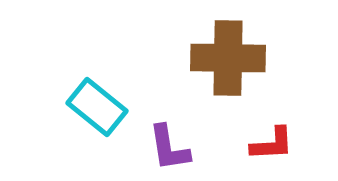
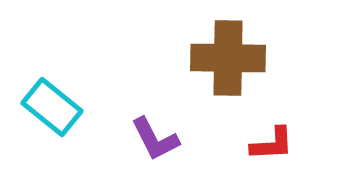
cyan rectangle: moved 45 px left
purple L-shape: moved 14 px left, 9 px up; rotated 18 degrees counterclockwise
